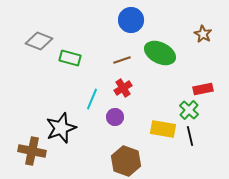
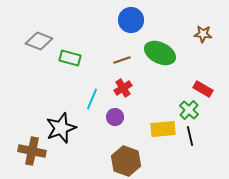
brown star: rotated 24 degrees counterclockwise
red rectangle: rotated 42 degrees clockwise
yellow rectangle: rotated 15 degrees counterclockwise
